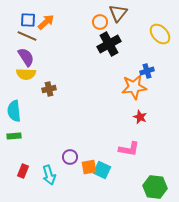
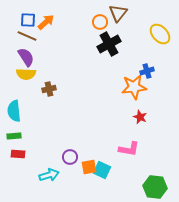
red rectangle: moved 5 px left, 17 px up; rotated 72 degrees clockwise
cyan arrow: rotated 90 degrees counterclockwise
